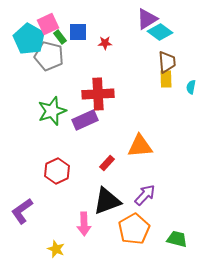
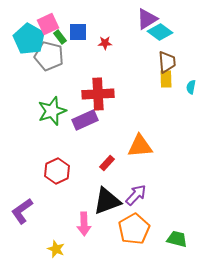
purple arrow: moved 9 px left
